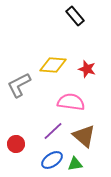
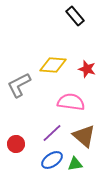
purple line: moved 1 px left, 2 px down
